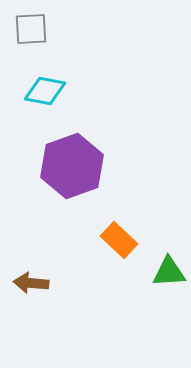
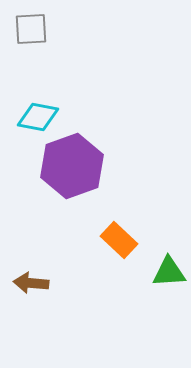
cyan diamond: moved 7 px left, 26 px down
